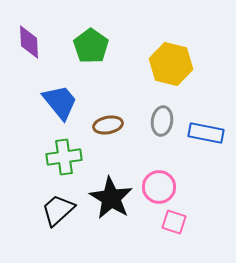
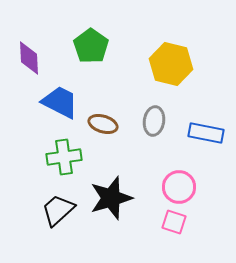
purple diamond: moved 16 px down
blue trapezoid: rotated 24 degrees counterclockwise
gray ellipse: moved 8 px left
brown ellipse: moved 5 px left, 1 px up; rotated 28 degrees clockwise
pink circle: moved 20 px right
black star: rotated 24 degrees clockwise
